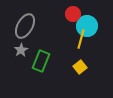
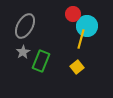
gray star: moved 2 px right, 2 px down
yellow square: moved 3 px left
